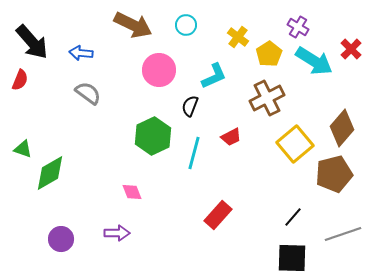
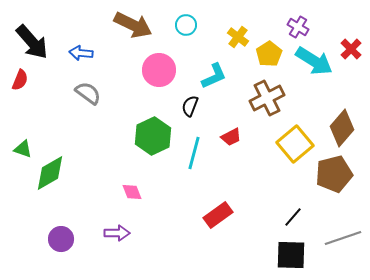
red rectangle: rotated 12 degrees clockwise
gray line: moved 4 px down
black square: moved 1 px left, 3 px up
